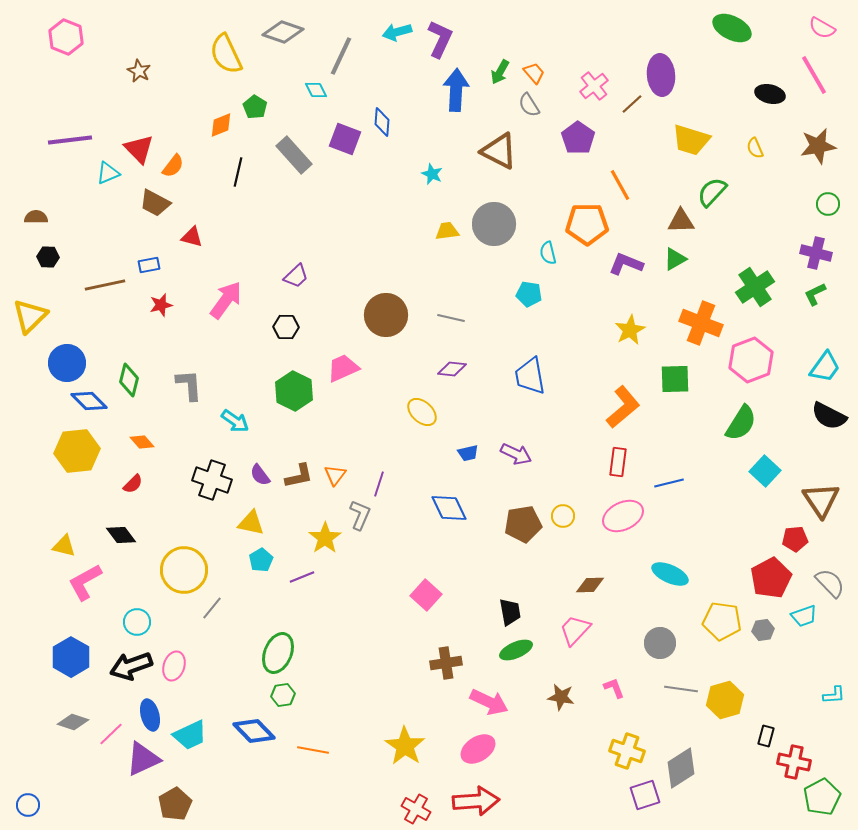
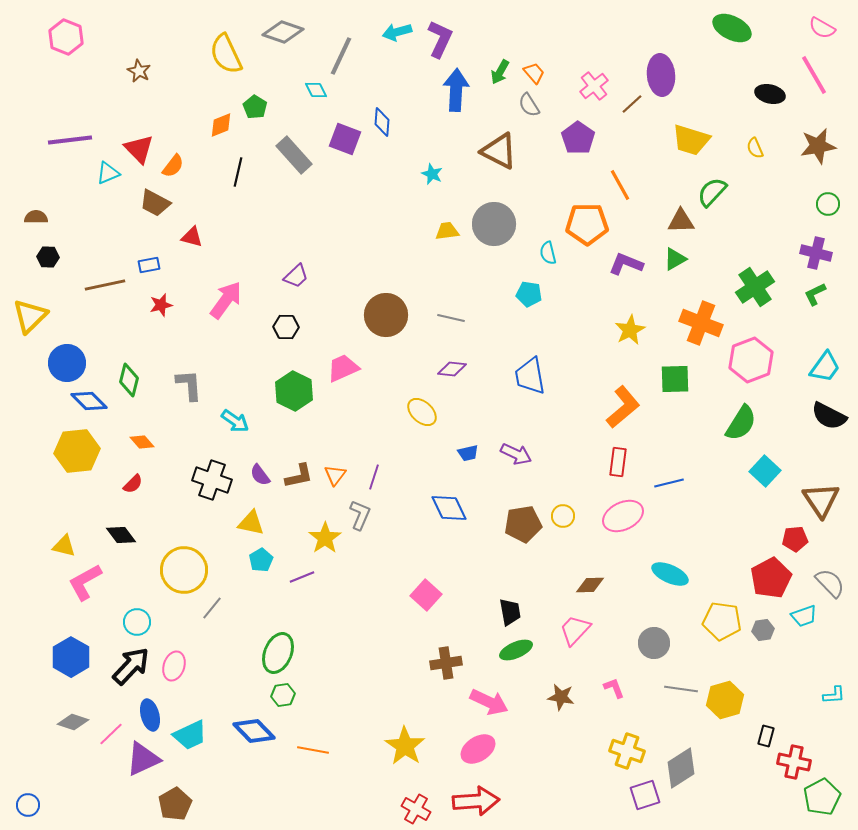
purple line at (379, 484): moved 5 px left, 7 px up
gray circle at (660, 643): moved 6 px left
black arrow at (131, 666): rotated 153 degrees clockwise
